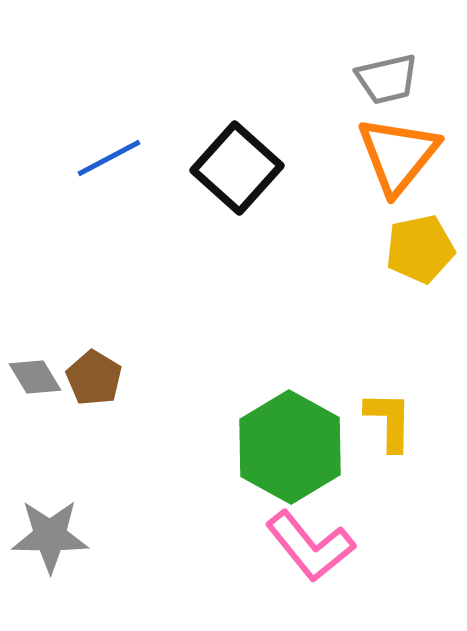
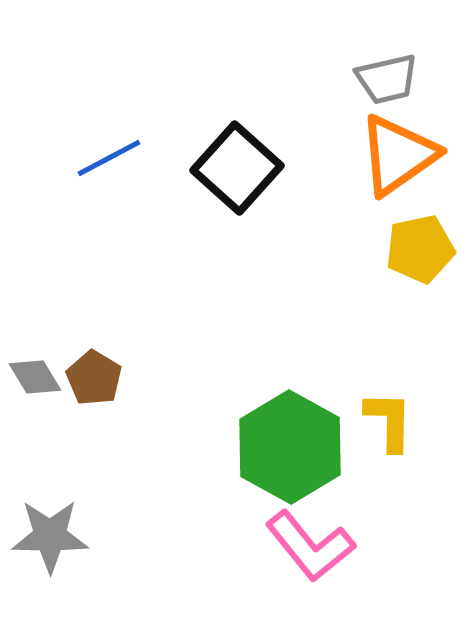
orange triangle: rotated 16 degrees clockwise
